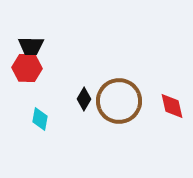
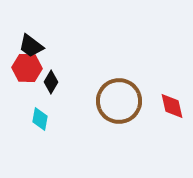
black trapezoid: rotated 36 degrees clockwise
black diamond: moved 33 px left, 17 px up
